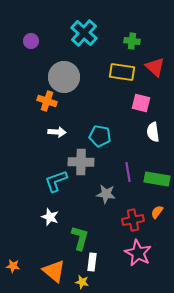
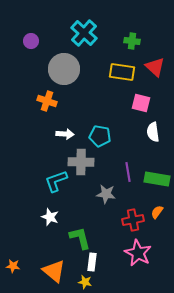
gray circle: moved 8 px up
white arrow: moved 8 px right, 2 px down
green L-shape: rotated 30 degrees counterclockwise
yellow star: moved 3 px right
